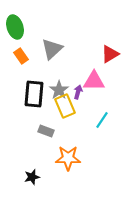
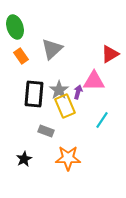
black star: moved 8 px left, 18 px up; rotated 14 degrees counterclockwise
